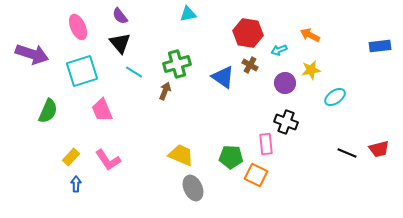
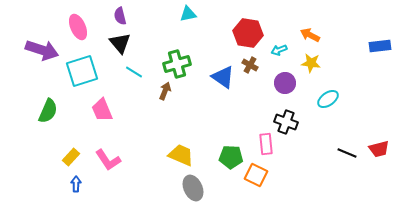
purple semicircle: rotated 24 degrees clockwise
purple arrow: moved 10 px right, 4 px up
yellow star: moved 7 px up; rotated 18 degrees clockwise
cyan ellipse: moved 7 px left, 2 px down
